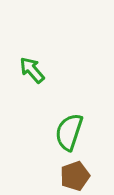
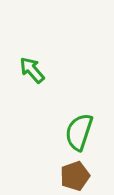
green semicircle: moved 10 px right
